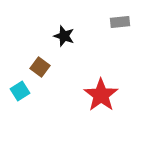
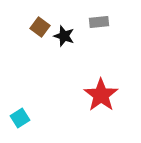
gray rectangle: moved 21 px left
brown square: moved 40 px up
cyan square: moved 27 px down
